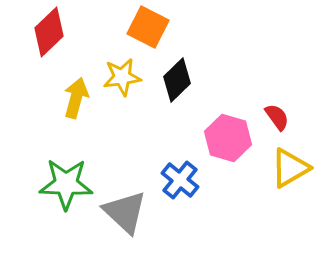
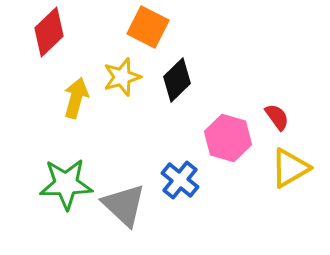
yellow star: rotated 9 degrees counterclockwise
green star: rotated 4 degrees counterclockwise
gray triangle: moved 1 px left, 7 px up
